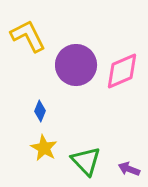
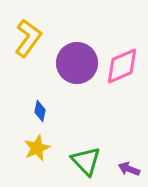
yellow L-shape: moved 2 px down; rotated 63 degrees clockwise
purple circle: moved 1 px right, 2 px up
pink diamond: moved 5 px up
blue diamond: rotated 10 degrees counterclockwise
yellow star: moved 7 px left; rotated 20 degrees clockwise
